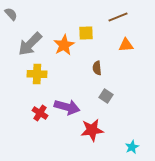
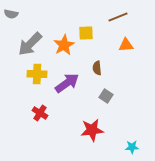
gray semicircle: rotated 144 degrees clockwise
purple arrow: moved 24 px up; rotated 50 degrees counterclockwise
cyan star: rotated 24 degrees clockwise
